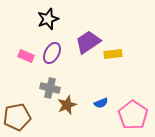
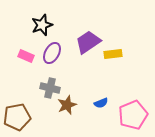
black star: moved 6 px left, 6 px down
pink pentagon: rotated 16 degrees clockwise
